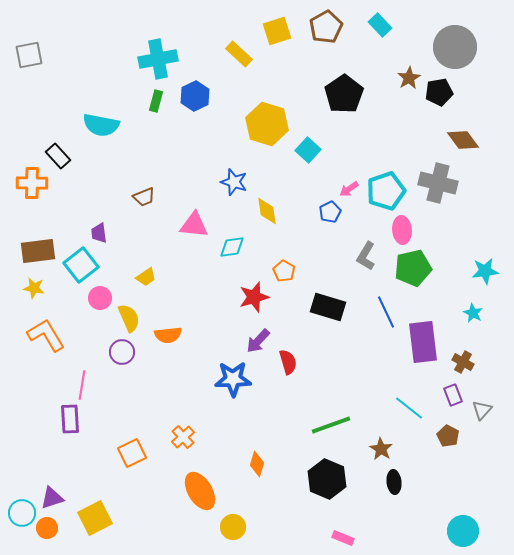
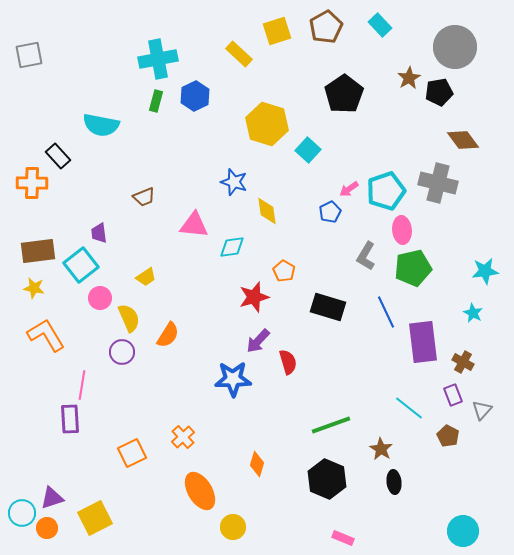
orange semicircle at (168, 335): rotated 52 degrees counterclockwise
